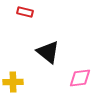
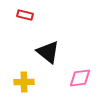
red rectangle: moved 3 px down
yellow cross: moved 11 px right
